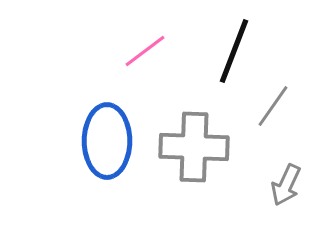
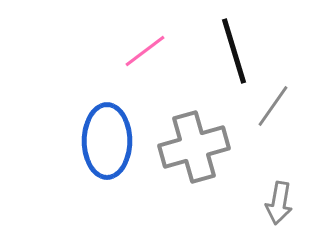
black line: rotated 38 degrees counterclockwise
gray cross: rotated 18 degrees counterclockwise
gray arrow: moved 7 px left, 18 px down; rotated 15 degrees counterclockwise
